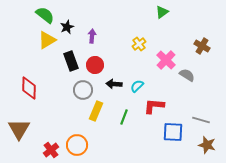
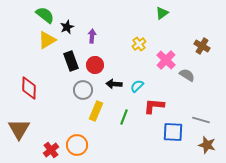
green triangle: moved 1 px down
